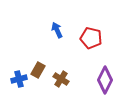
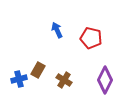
brown cross: moved 3 px right, 1 px down
